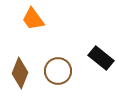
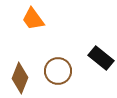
brown diamond: moved 5 px down
